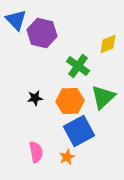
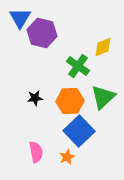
blue triangle: moved 4 px right, 2 px up; rotated 15 degrees clockwise
yellow diamond: moved 5 px left, 3 px down
blue square: rotated 16 degrees counterclockwise
